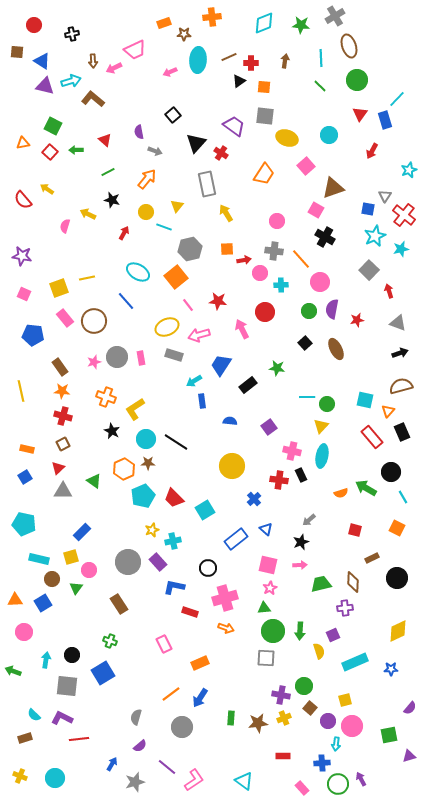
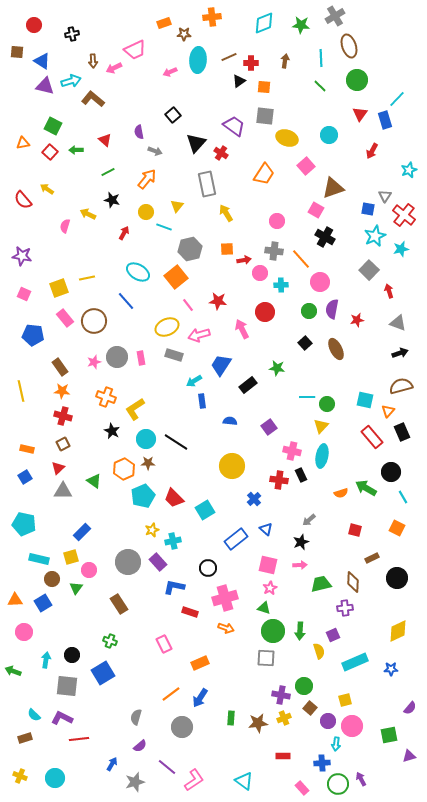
green triangle at (264, 608): rotated 24 degrees clockwise
